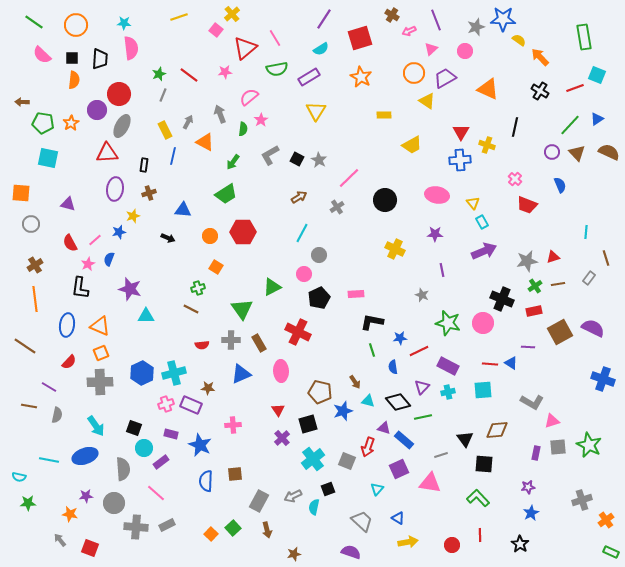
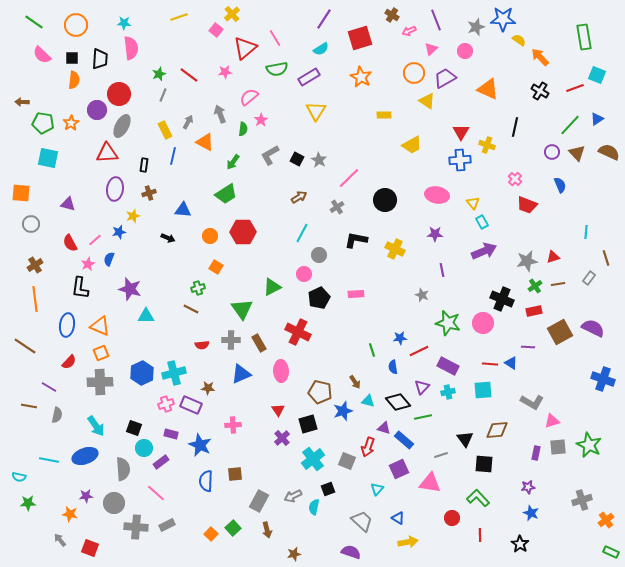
black L-shape at (372, 322): moved 16 px left, 82 px up
blue star at (531, 513): rotated 21 degrees counterclockwise
red circle at (452, 545): moved 27 px up
